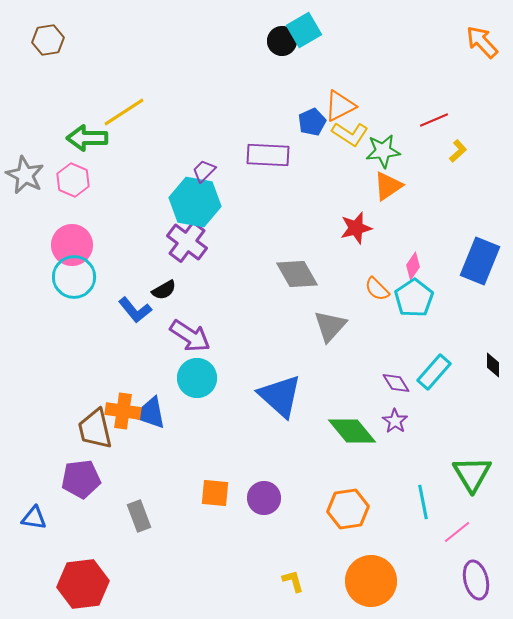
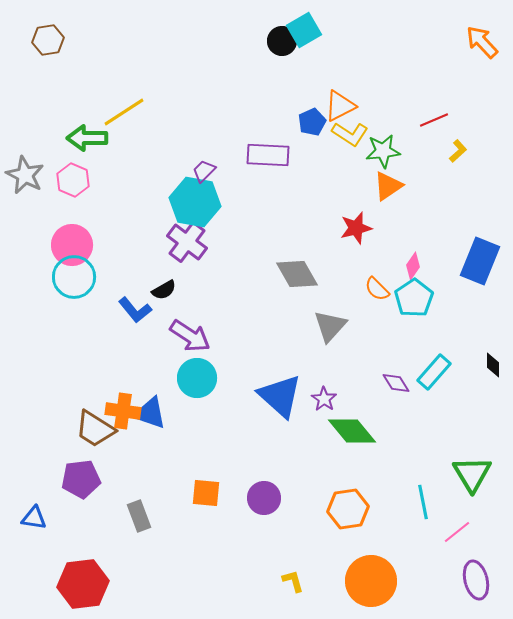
purple star at (395, 421): moved 71 px left, 22 px up
brown trapezoid at (95, 429): rotated 45 degrees counterclockwise
orange square at (215, 493): moved 9 px left
